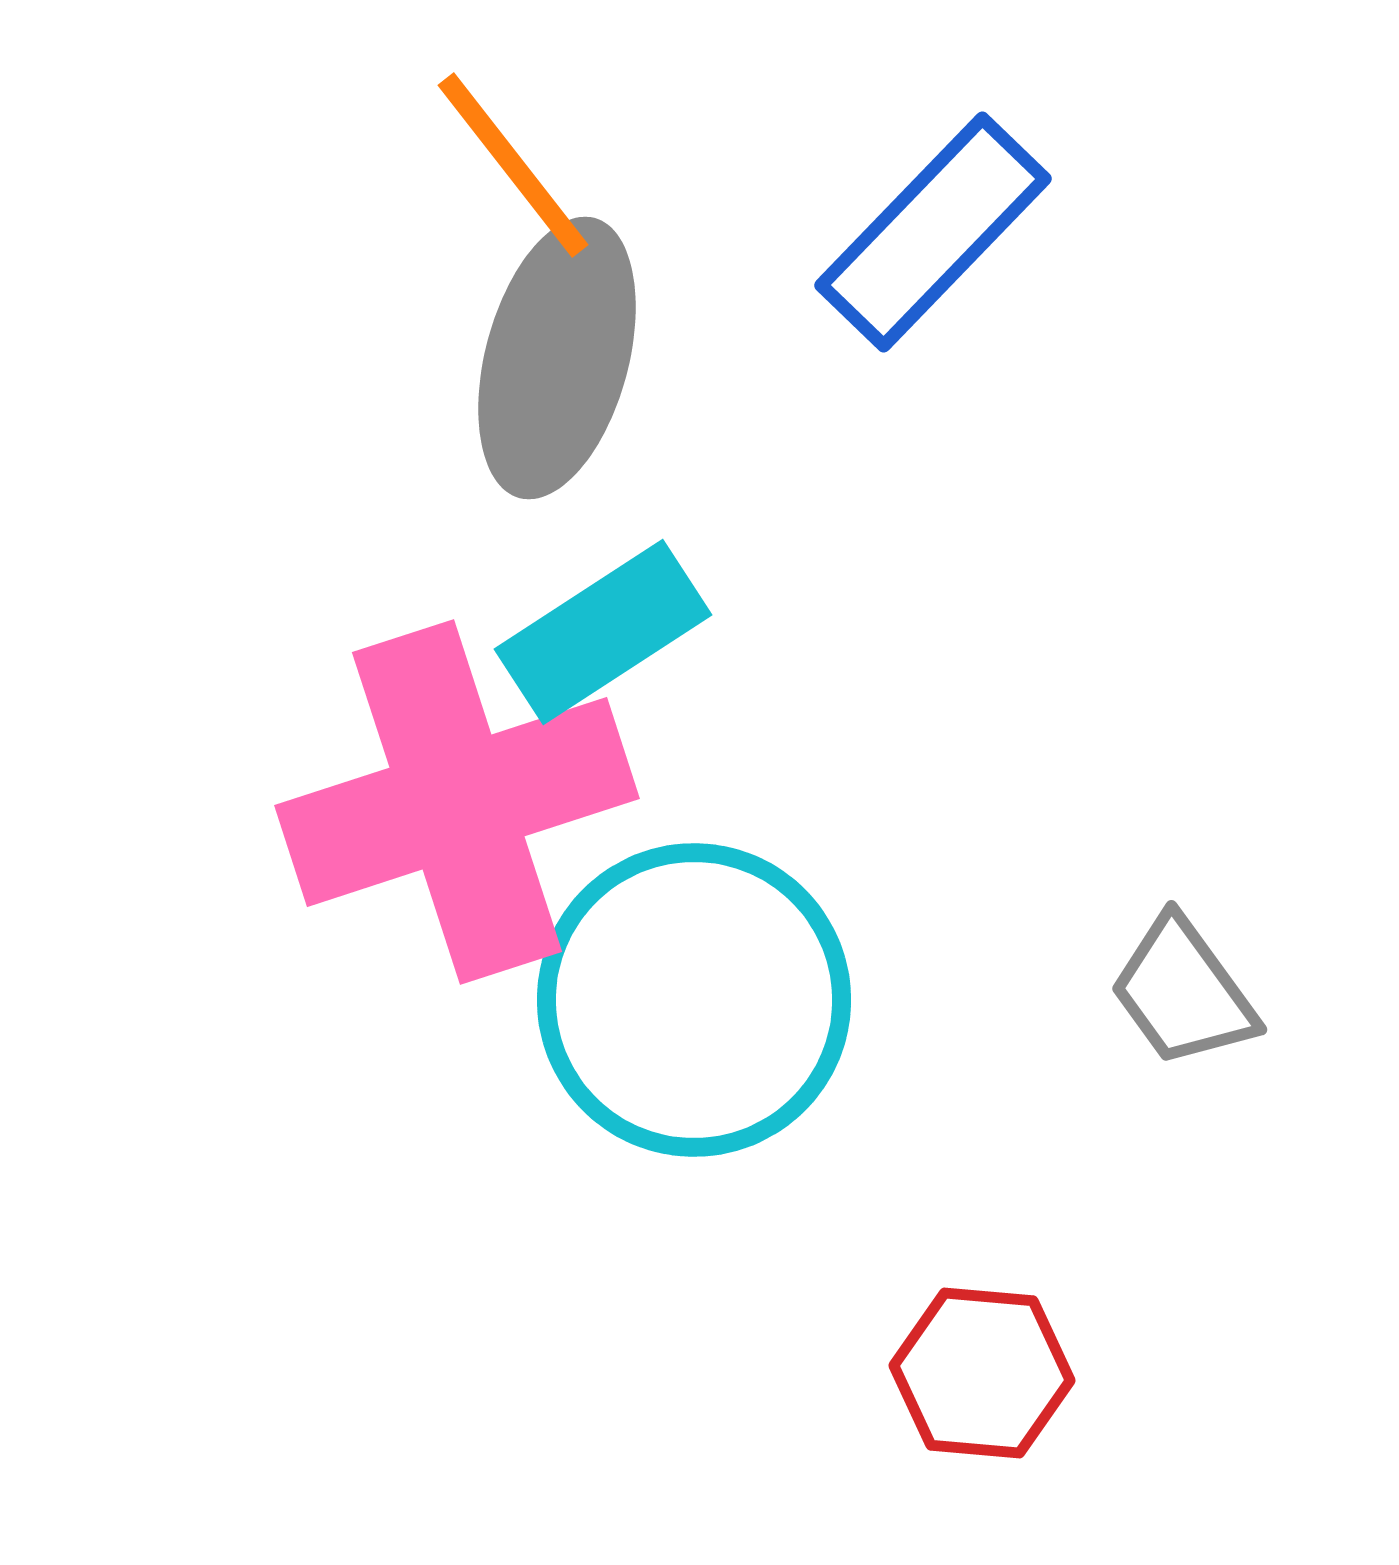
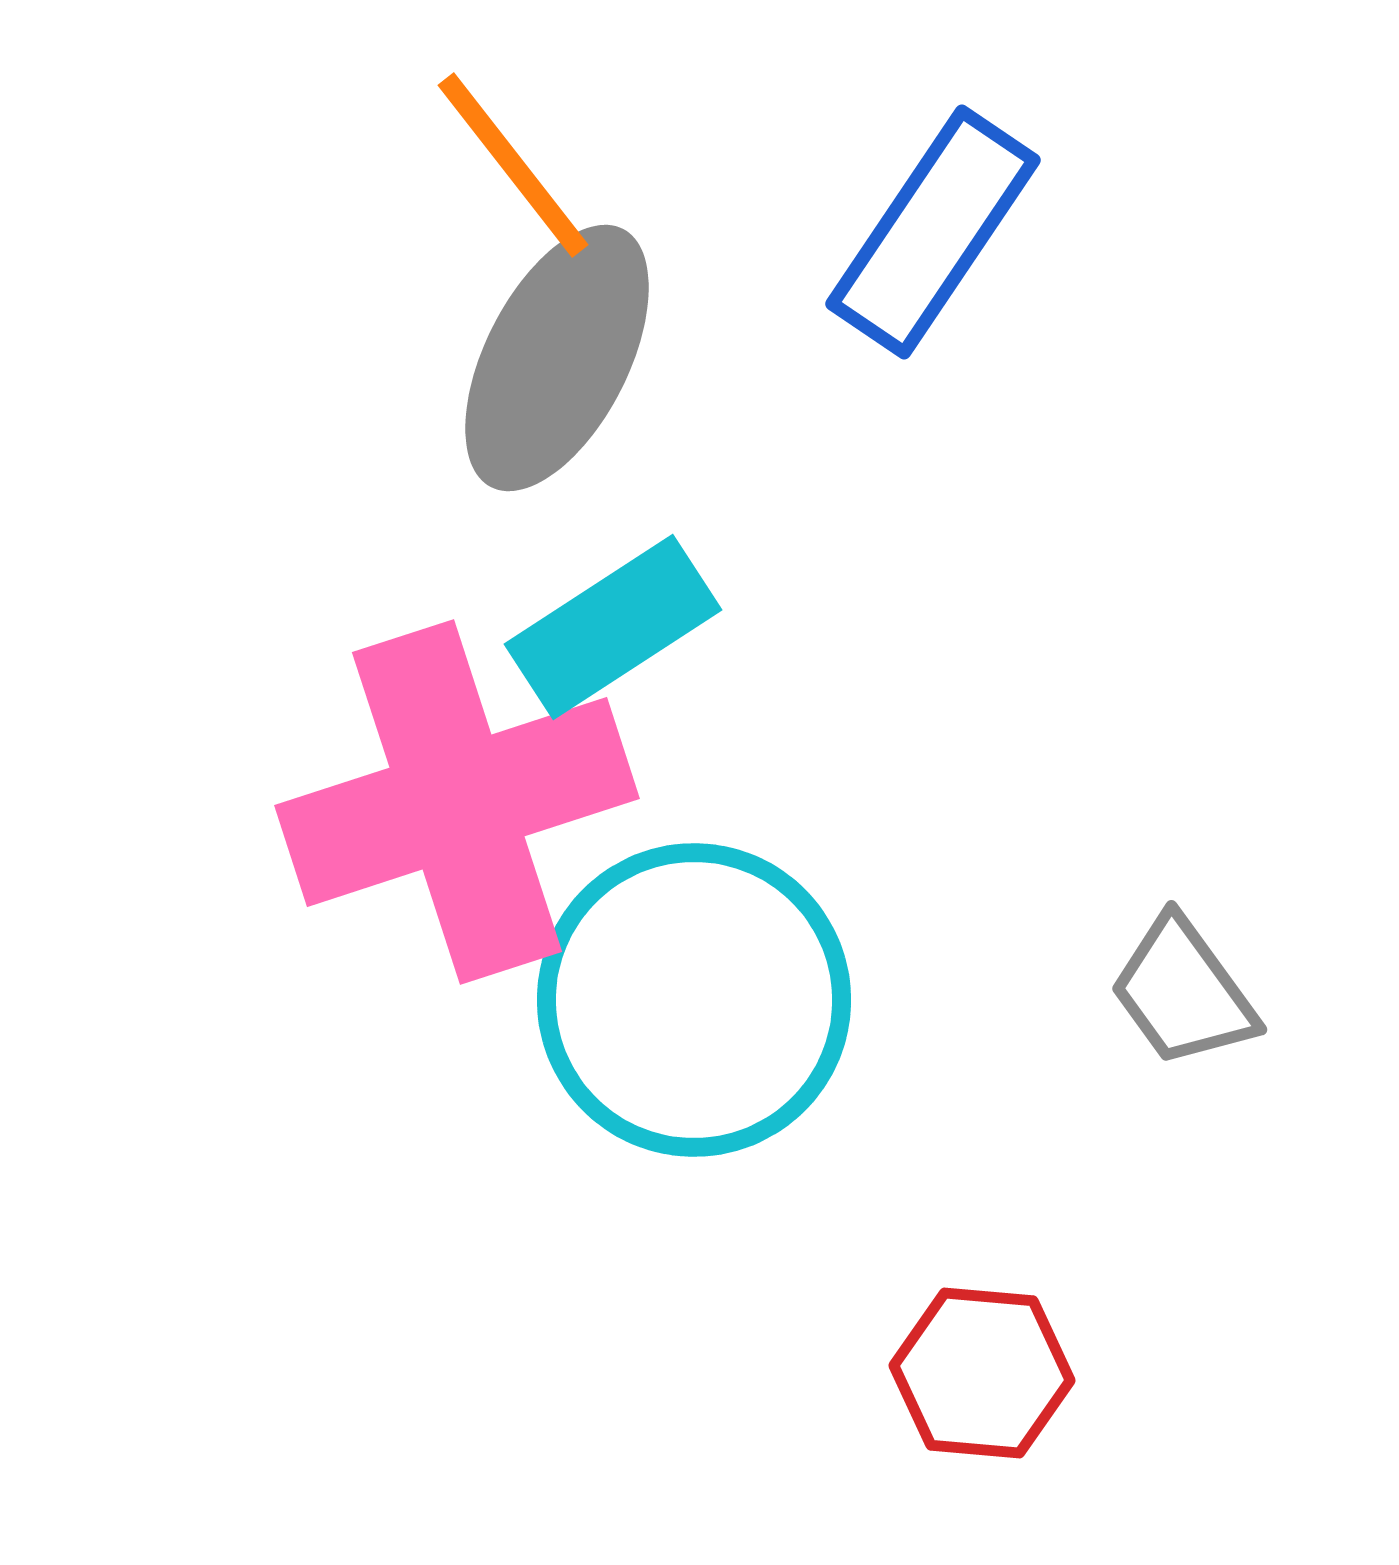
blue rectangle: rotated 10 degrees counterclockwise
gray ellipse: rotated 12 degrees clockwise
cyan rectangle: moved 10 px right, 5 px up
